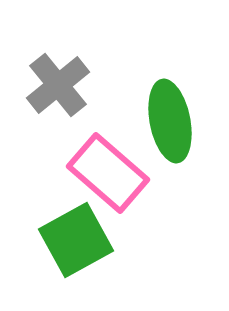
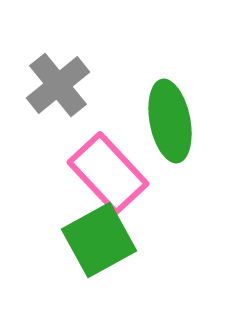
pink rectangle: rotated 6 degrees clockwise
green square: moved 23 px right
